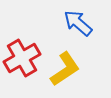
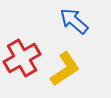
blue arrow: moved 4 px left, 2 px up
